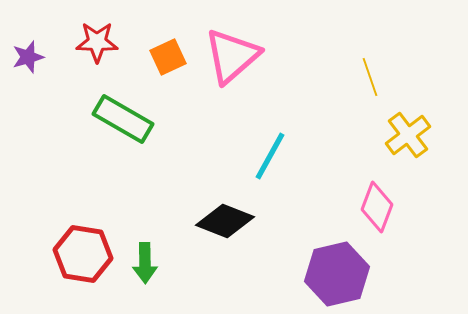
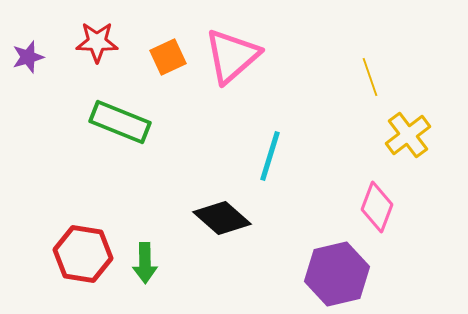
green rectangle: moved 3 px left, 3 px down; rotated 8 degrees counterclockwise
cyan line: rotated 12 degrees counterclockwise
black diamond: moved 3 px left, 3 px up; rotated 20 degrees clockwise
